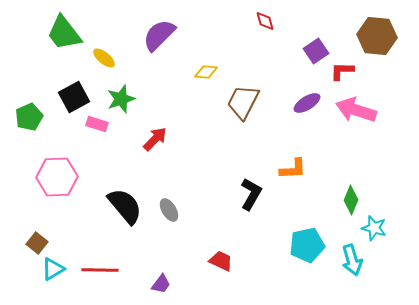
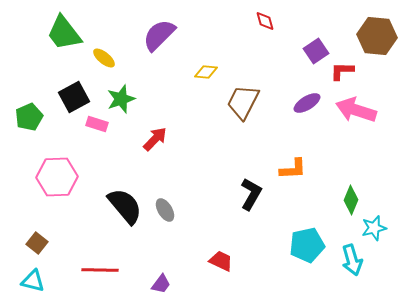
gray ellipse: moved 4 px left
cyan star: rotated 30 degrees counterclockwise
cyan triangle: moved 20 px left, 12 px down; rotated 45 degrees clockwise
